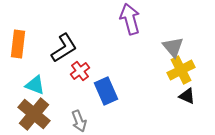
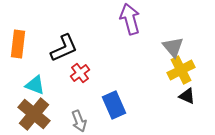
black L-shape: rotated 8 degrees clockwise
red cross: moved 2 px down
blue rectangle: moved 8 px right, 14 px down
